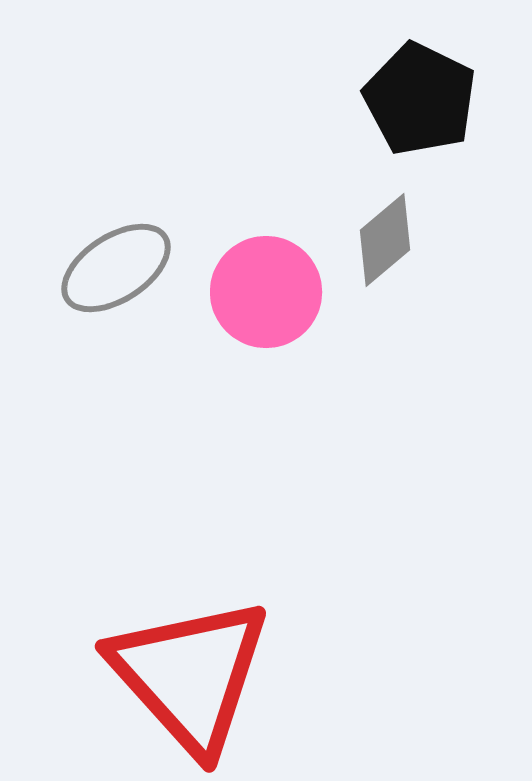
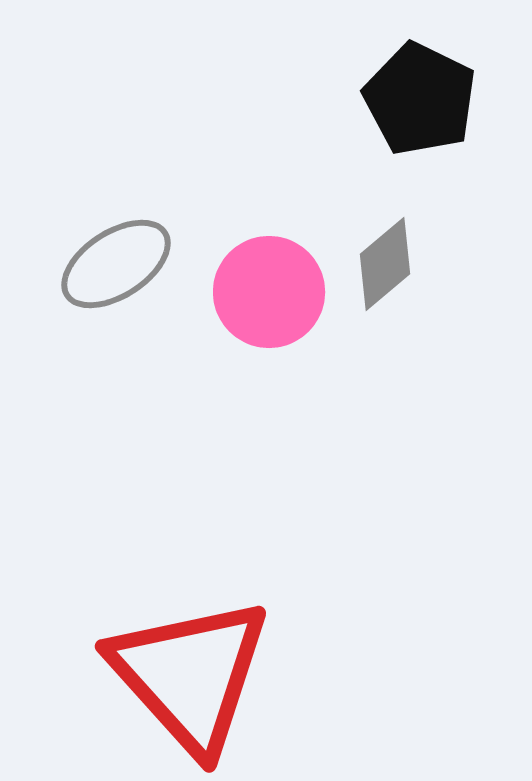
gray diamond: moved 24 px down
gray ellipse: moved 4 px up
pink circle: moved 3 px right
